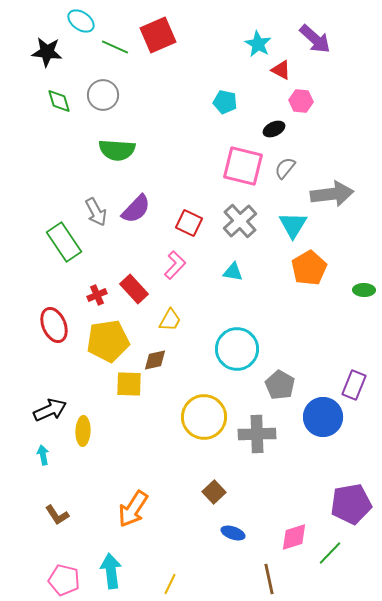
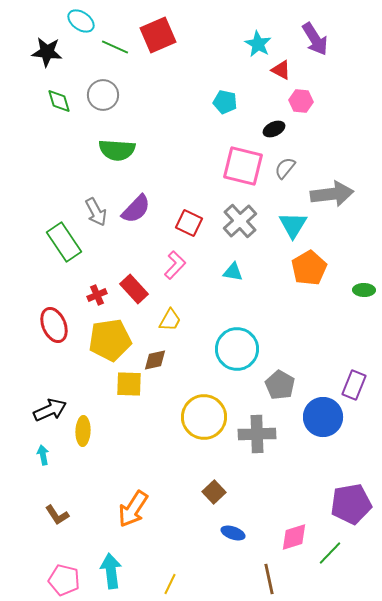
purple arrow at (315, 39): rotated 16 degrees clockwise
yellow pentagon at (108, 341): moved 2 px right, 1 px up
